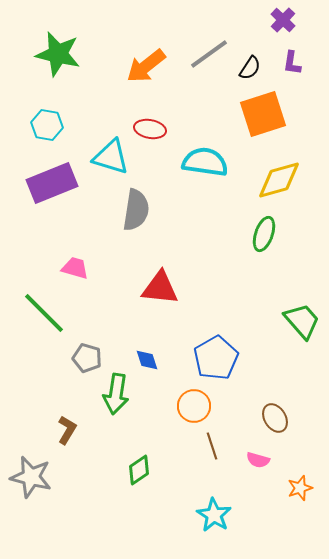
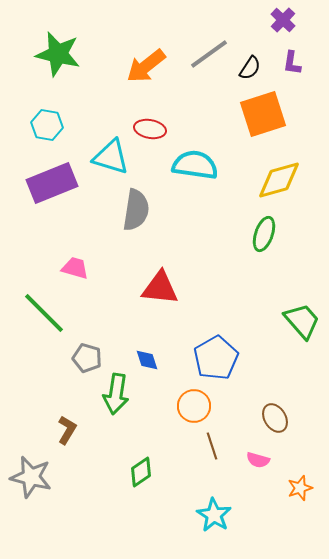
cyan semicircle: moved 10 px left, 3 px down
green diamond: moved 2 px right, 2 px down
